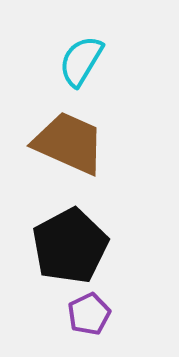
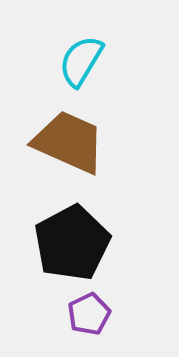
brown trapezoid: moved 1 px up
black pentagon: moved 2 px right, 3 px up
